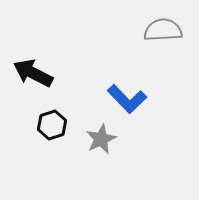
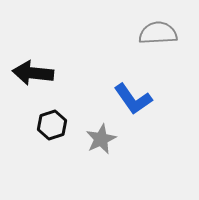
gray semicircle: moved 5 px left, 3 px down
black arrow: rotated 21 degrees counterclockwise
blue L-shape: moved 6 px right; rotated 9 degrees clockwise
